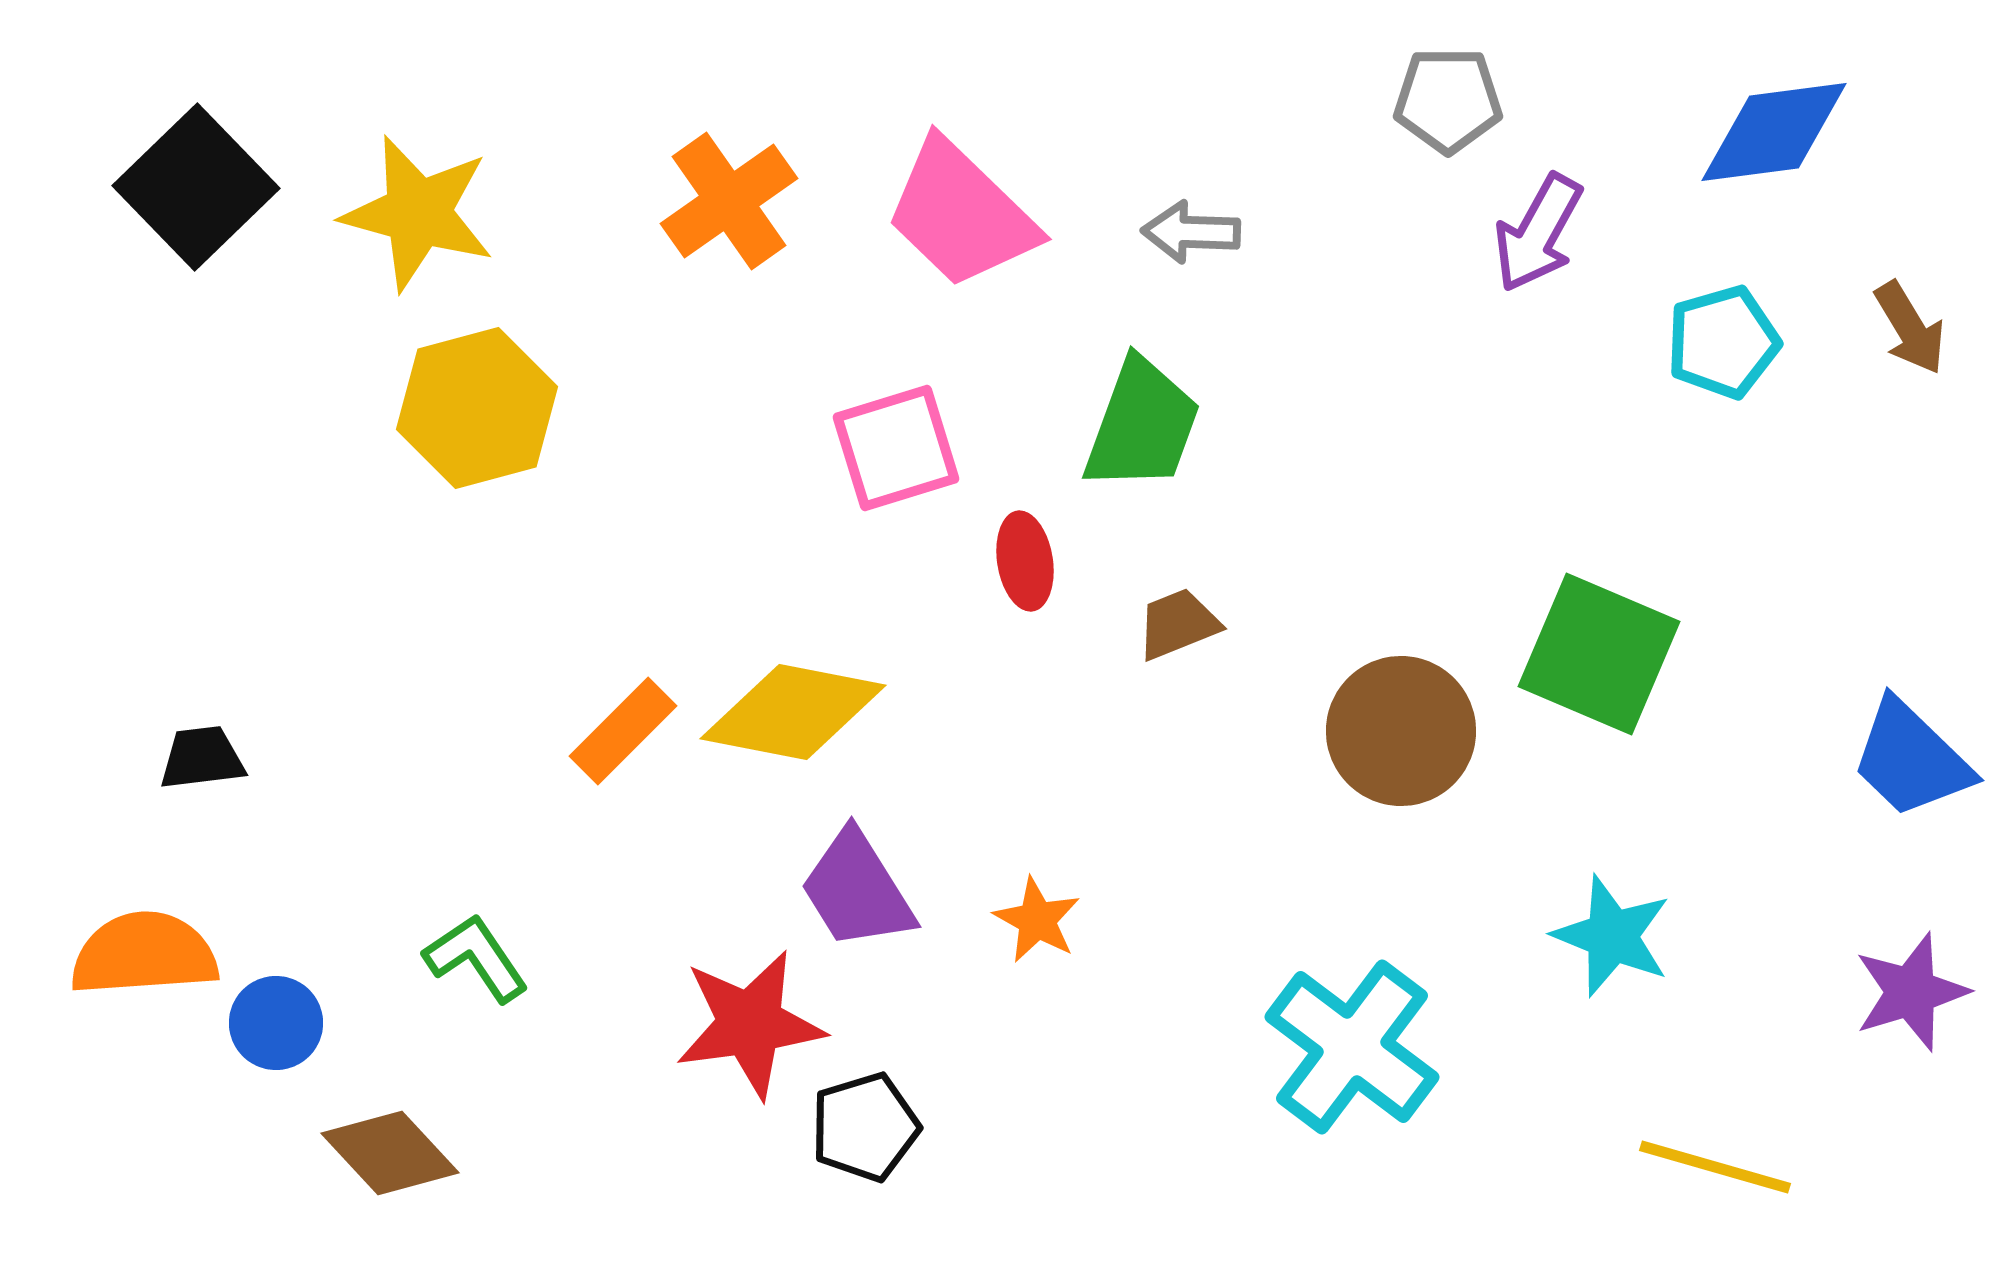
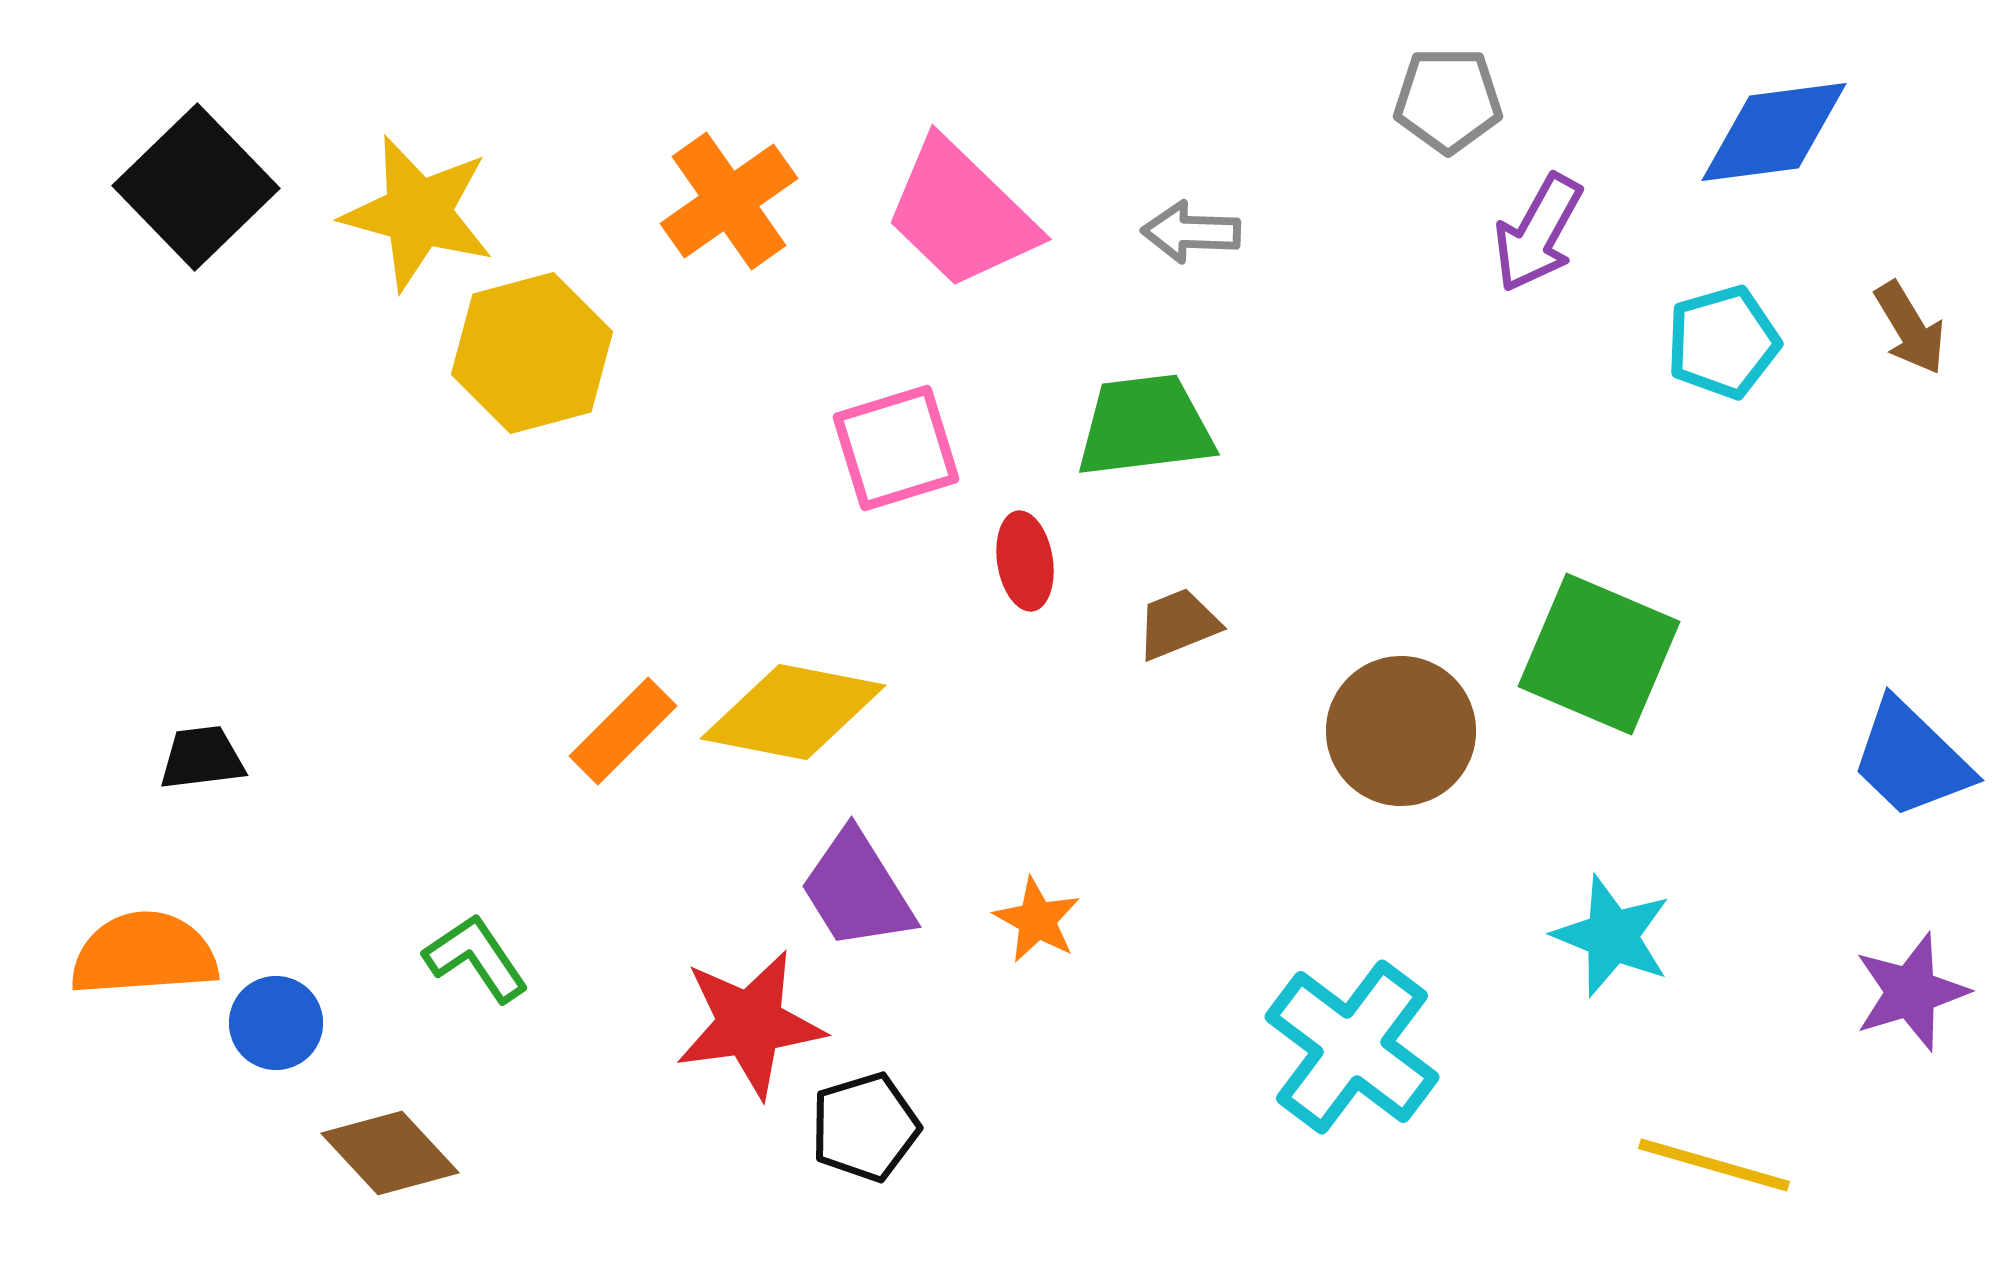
yellow hexagon: moved 55 px right, 55 px up
green trapezoid: moved 3 px right, 1 px down; rotated 117 degrees counterclockwise
yellow line: moved 1 px left, 2 px up
